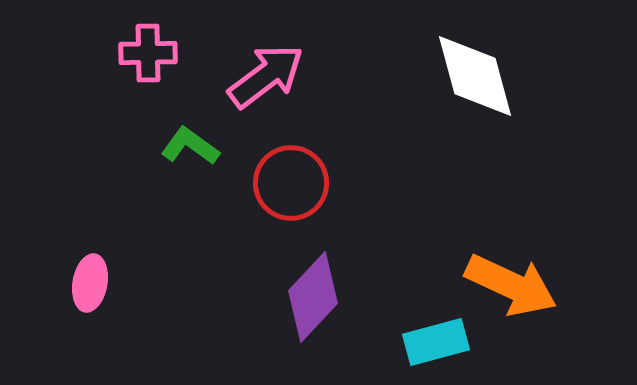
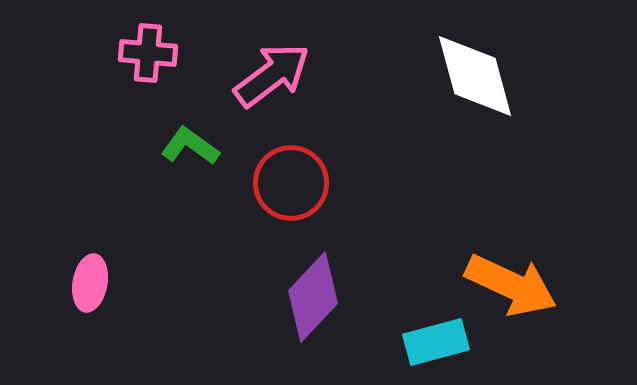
pink cross: rotated 6 degrees clockwise
pink arrow: moved 6 px right, 1 px up
